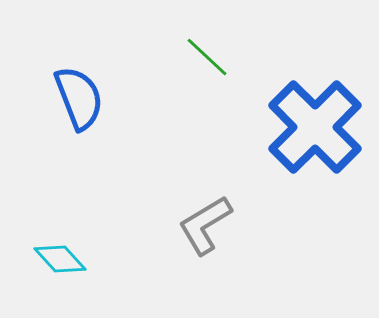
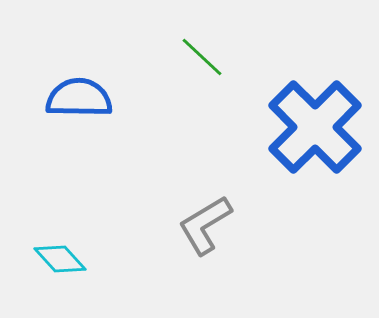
green line: moved 5 px left
blue semicircle: rotated 68 degrees counterclockwise
